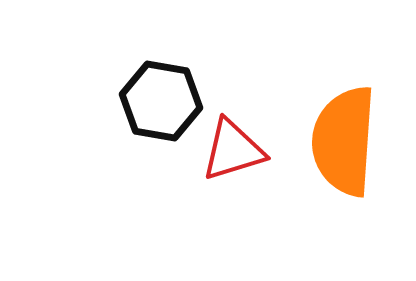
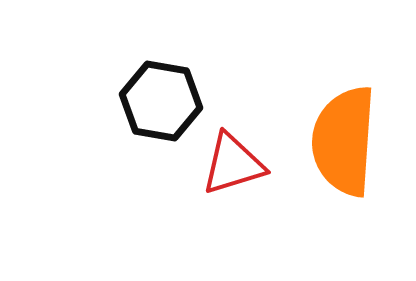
red triangle: moved 14 px down
